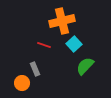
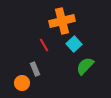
red line: rotated 40 degrees clockwise
